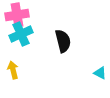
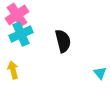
pink cross: rotated 25 degrees counterclockwise
cyan triangle: rotated 24 degrees clockwise
